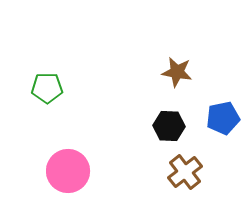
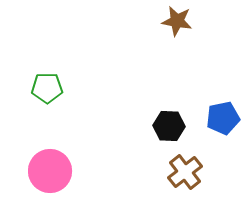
brown star: moved 51 px up
pink circle: moved 18 px left
